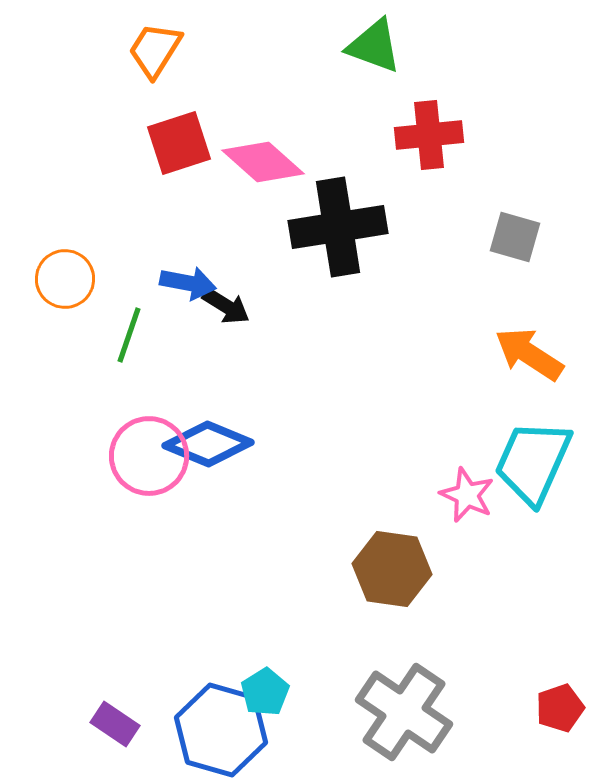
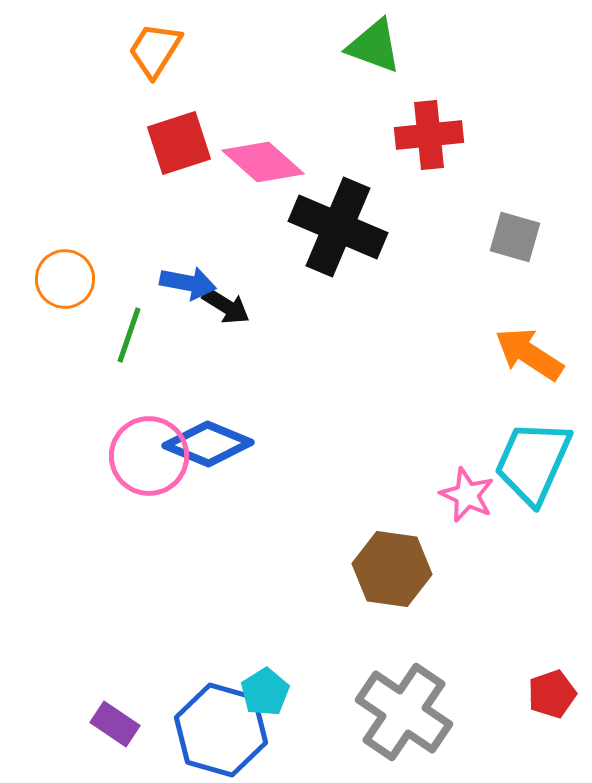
black cross: rotated 32 degrees clockwise
red pentagon: moved 8 px left, 14 px up
